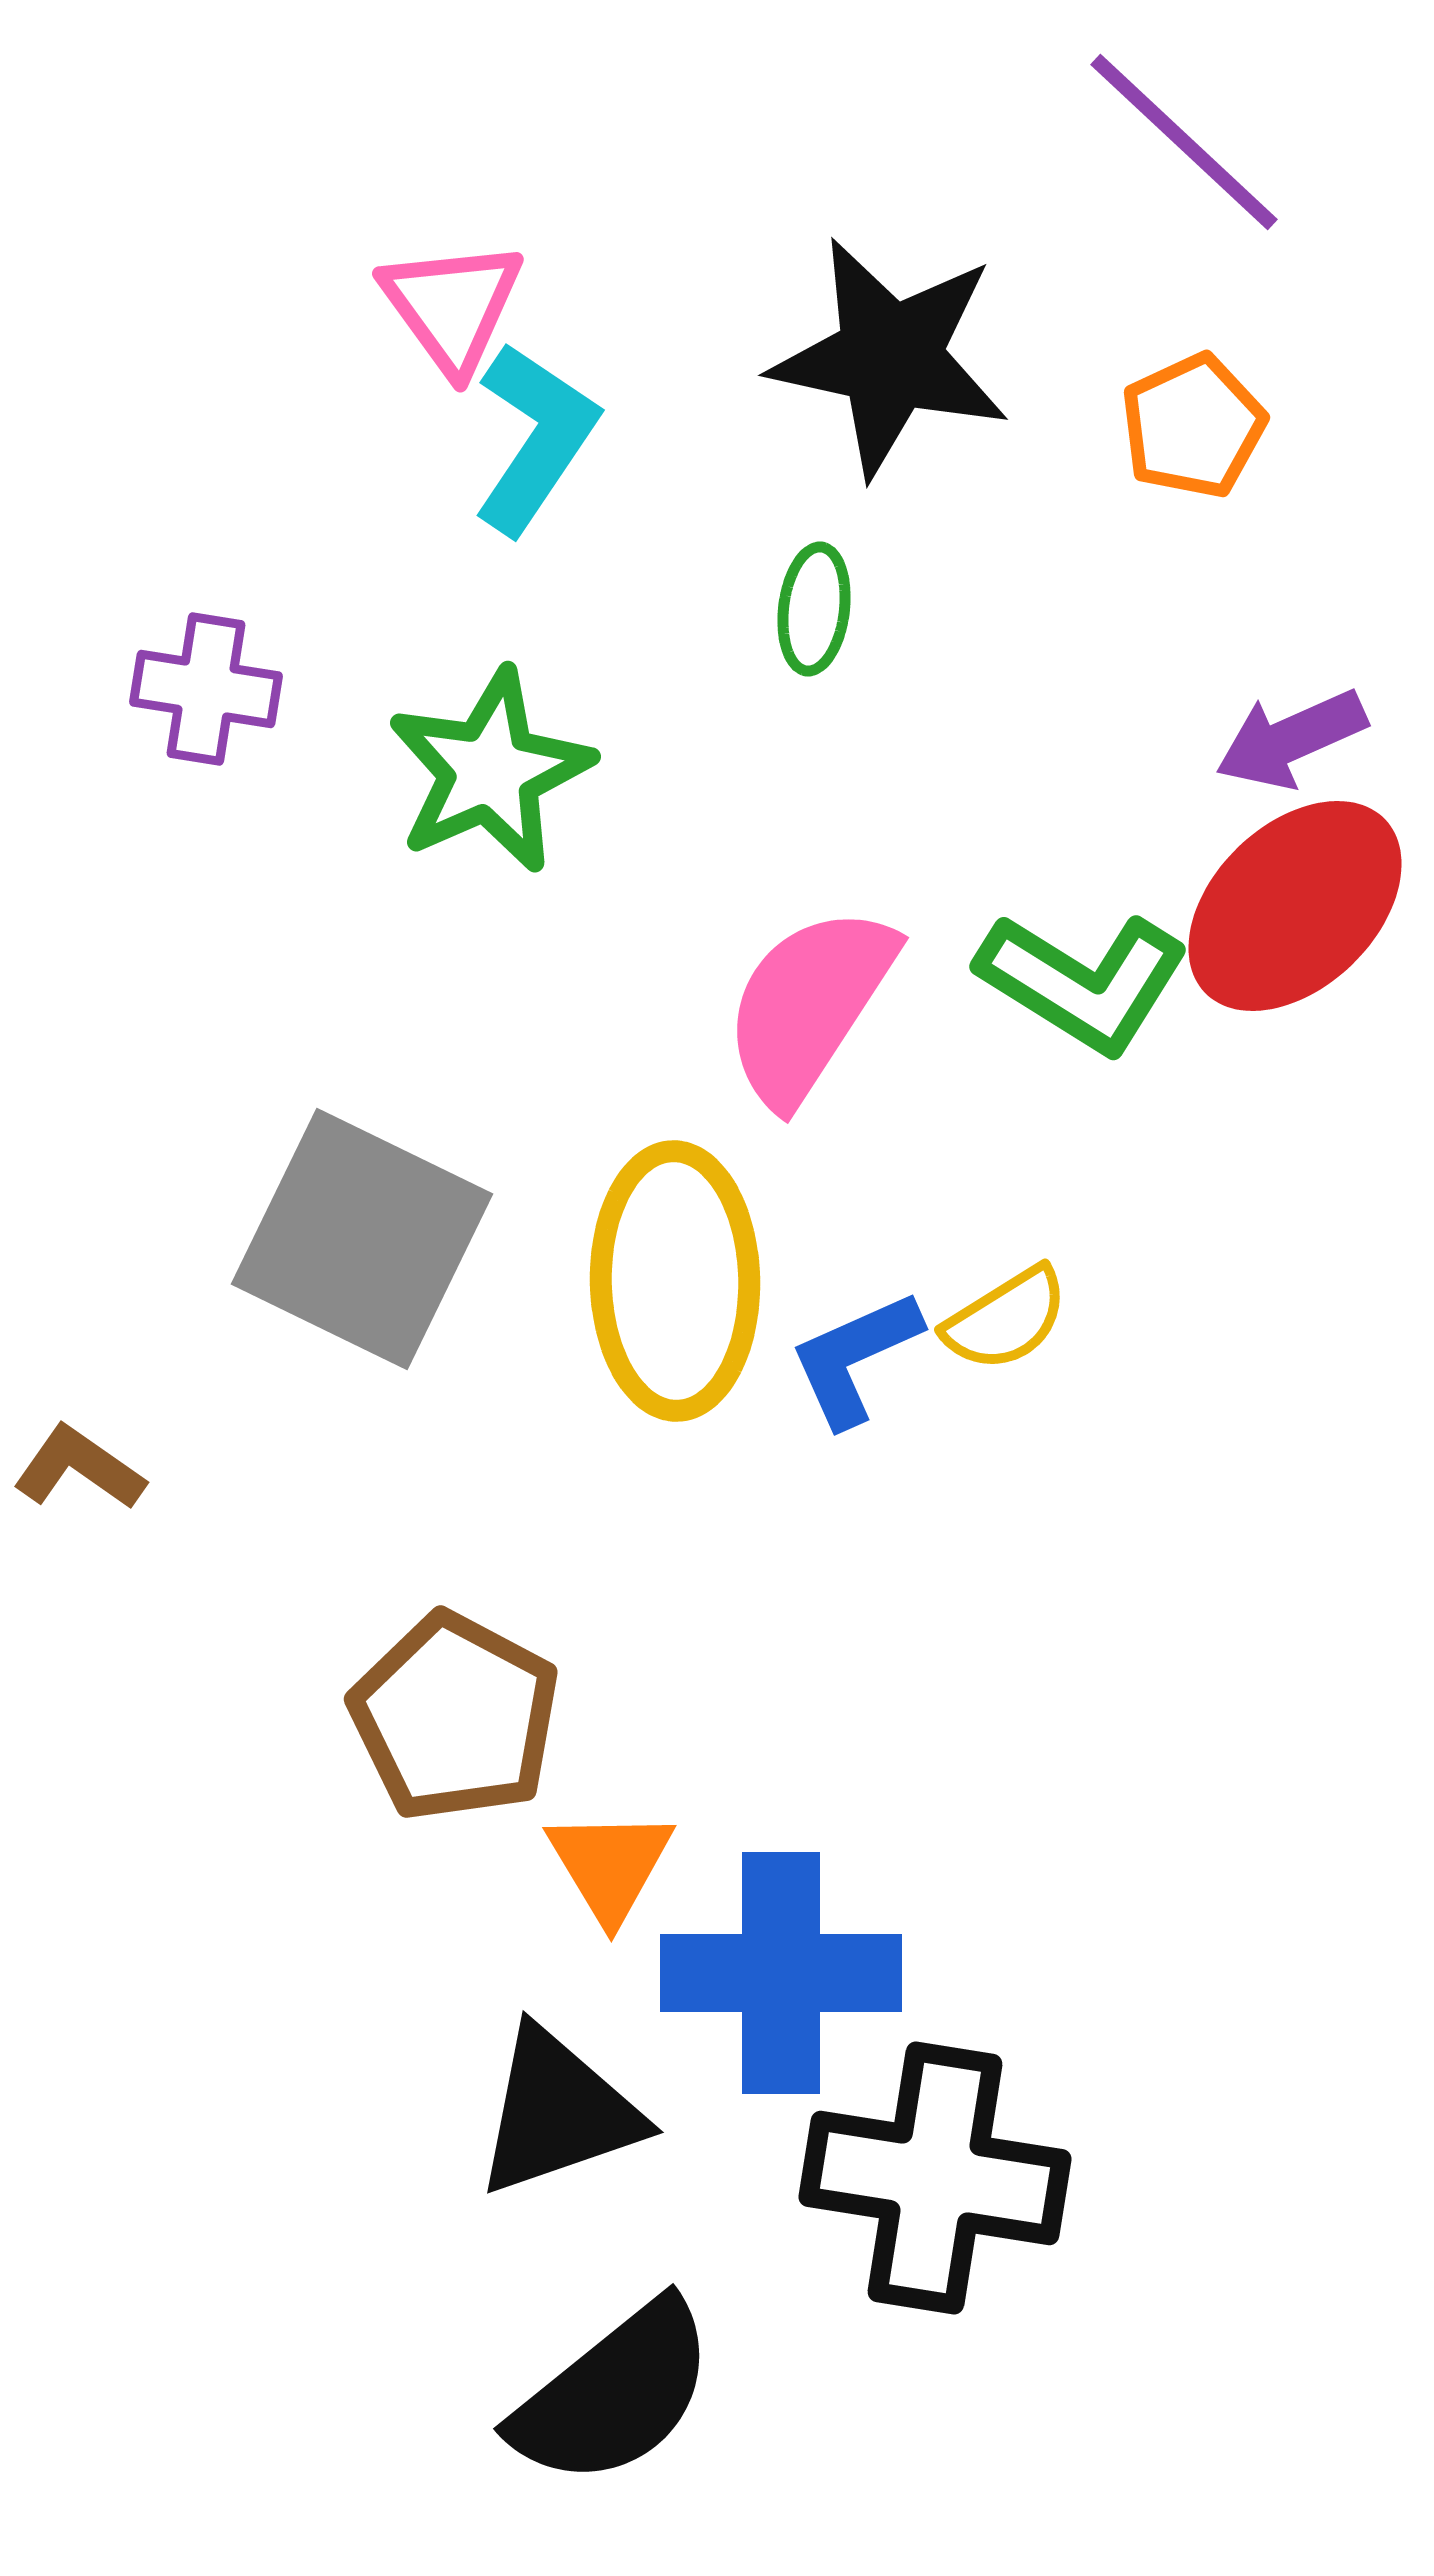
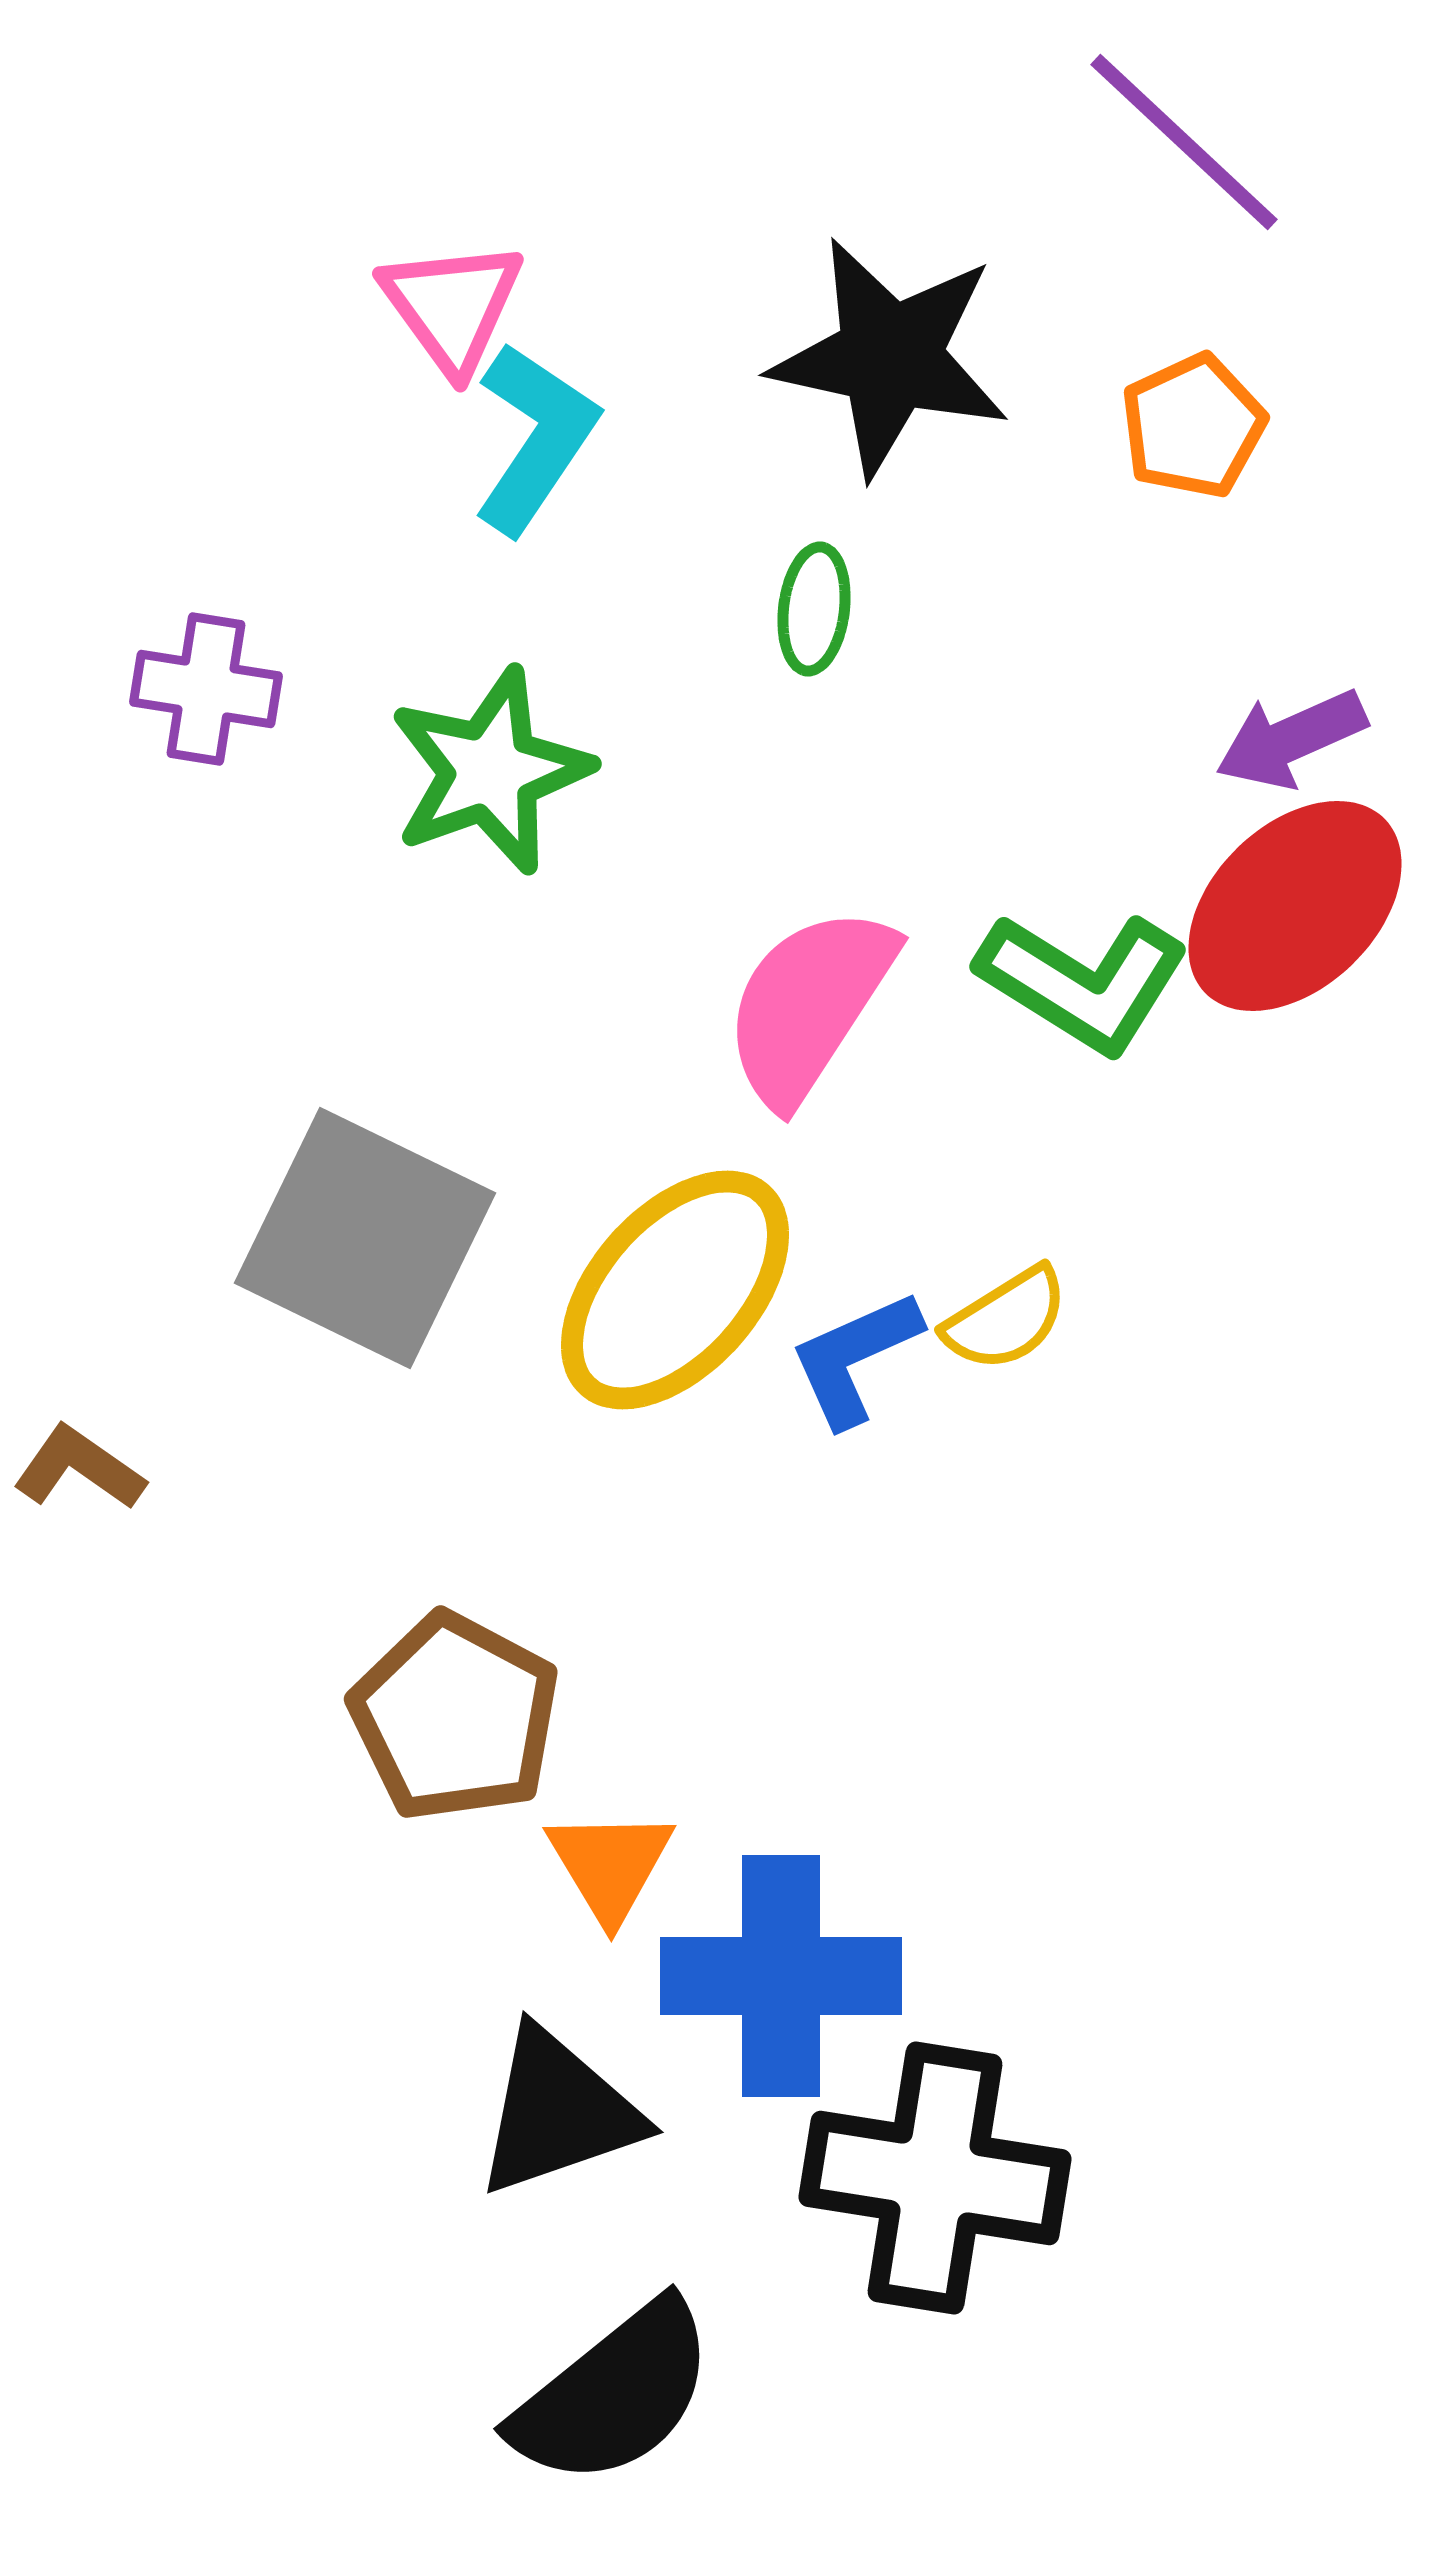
green star: rotated 4 degrees clockwise
gray square: moved 3 px right, 1 px up
yellow ellipse: moved 9 px down; rotated 43 degrees clockwise
blue cross: moved 3 px down
